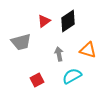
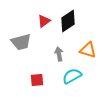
red square: rotated 24 degrees clockwise
